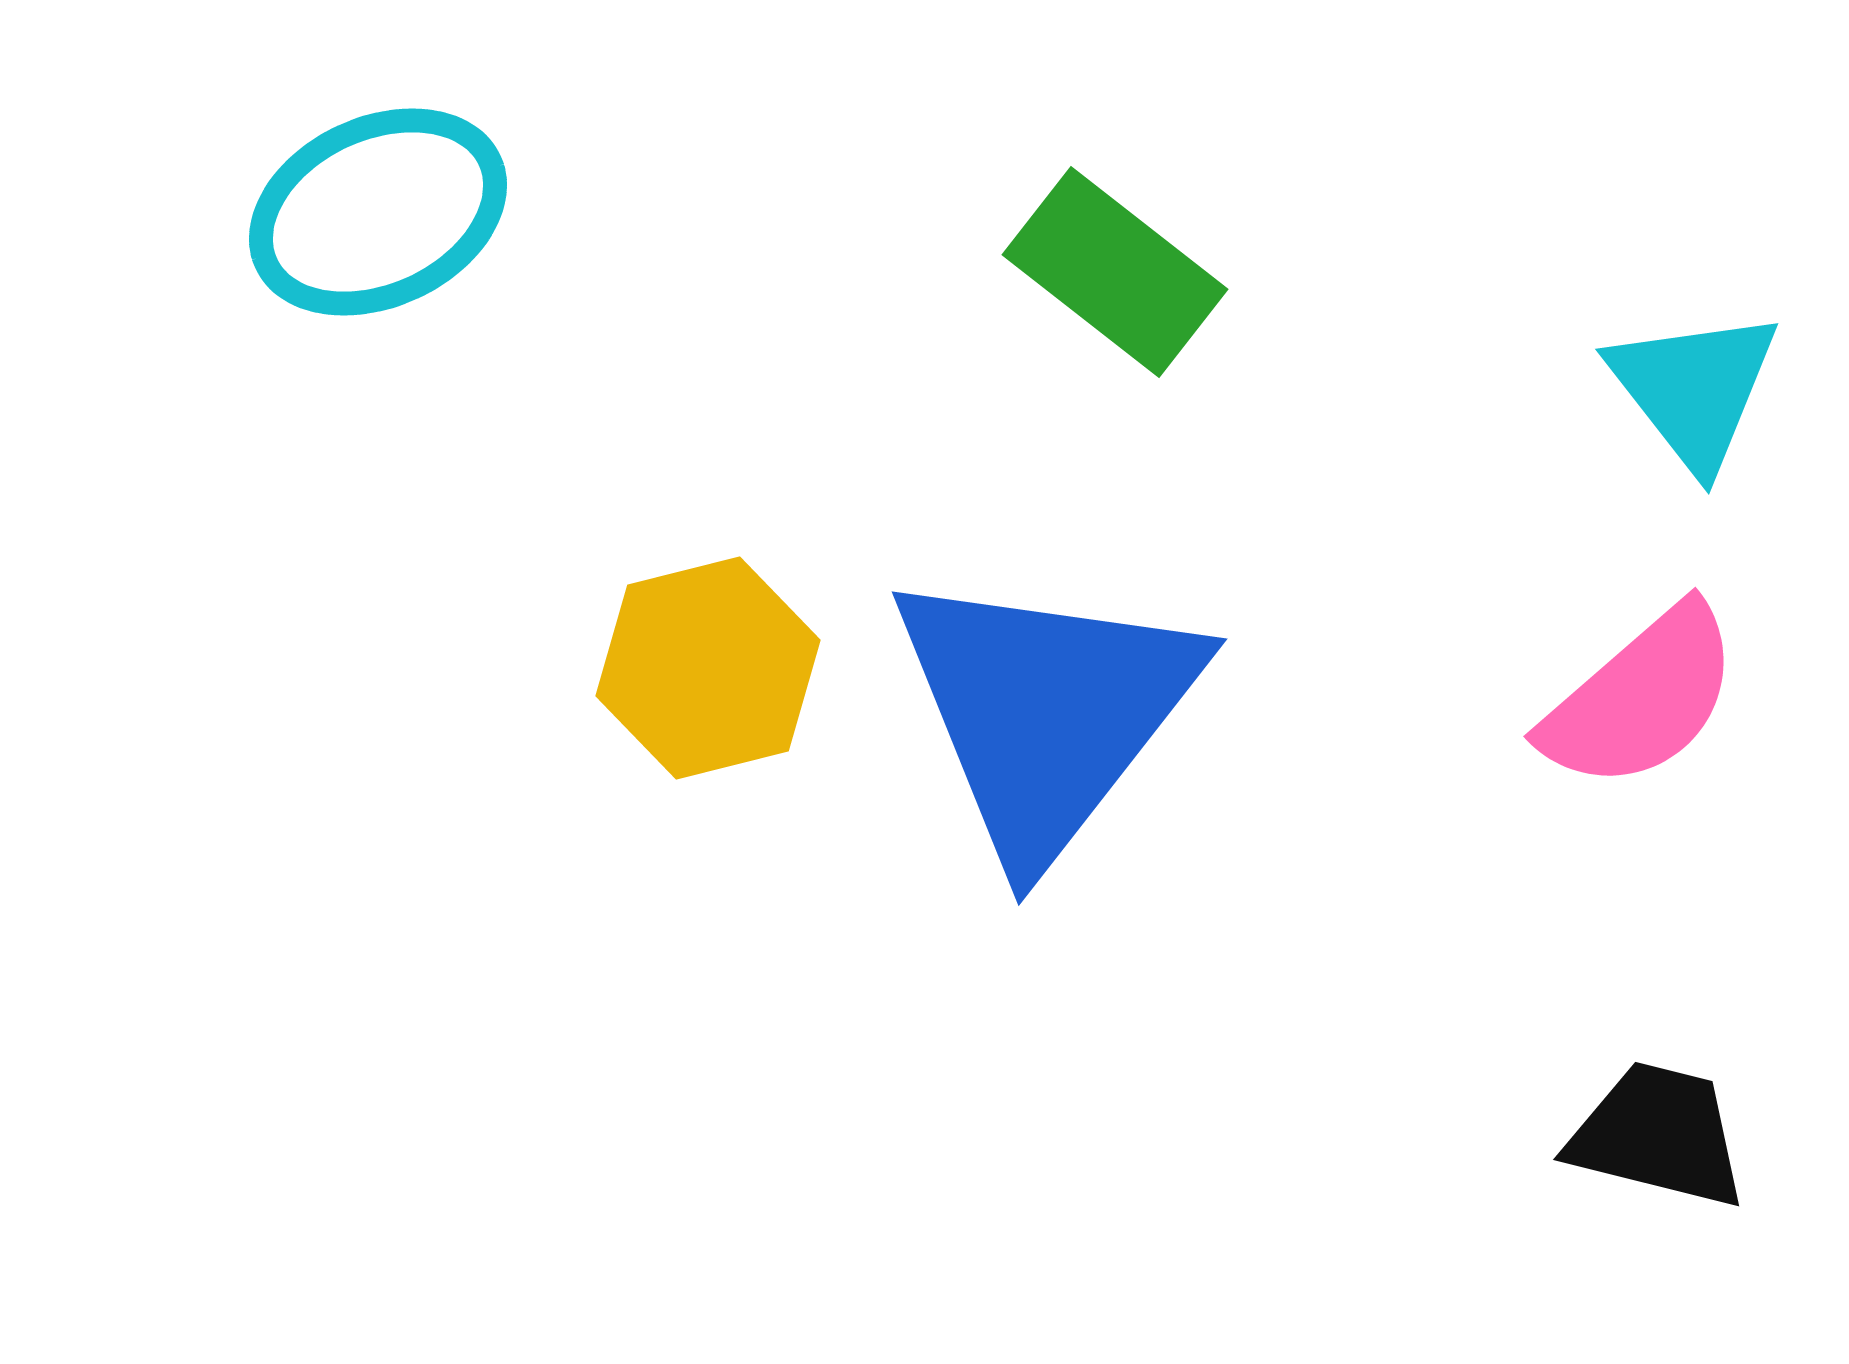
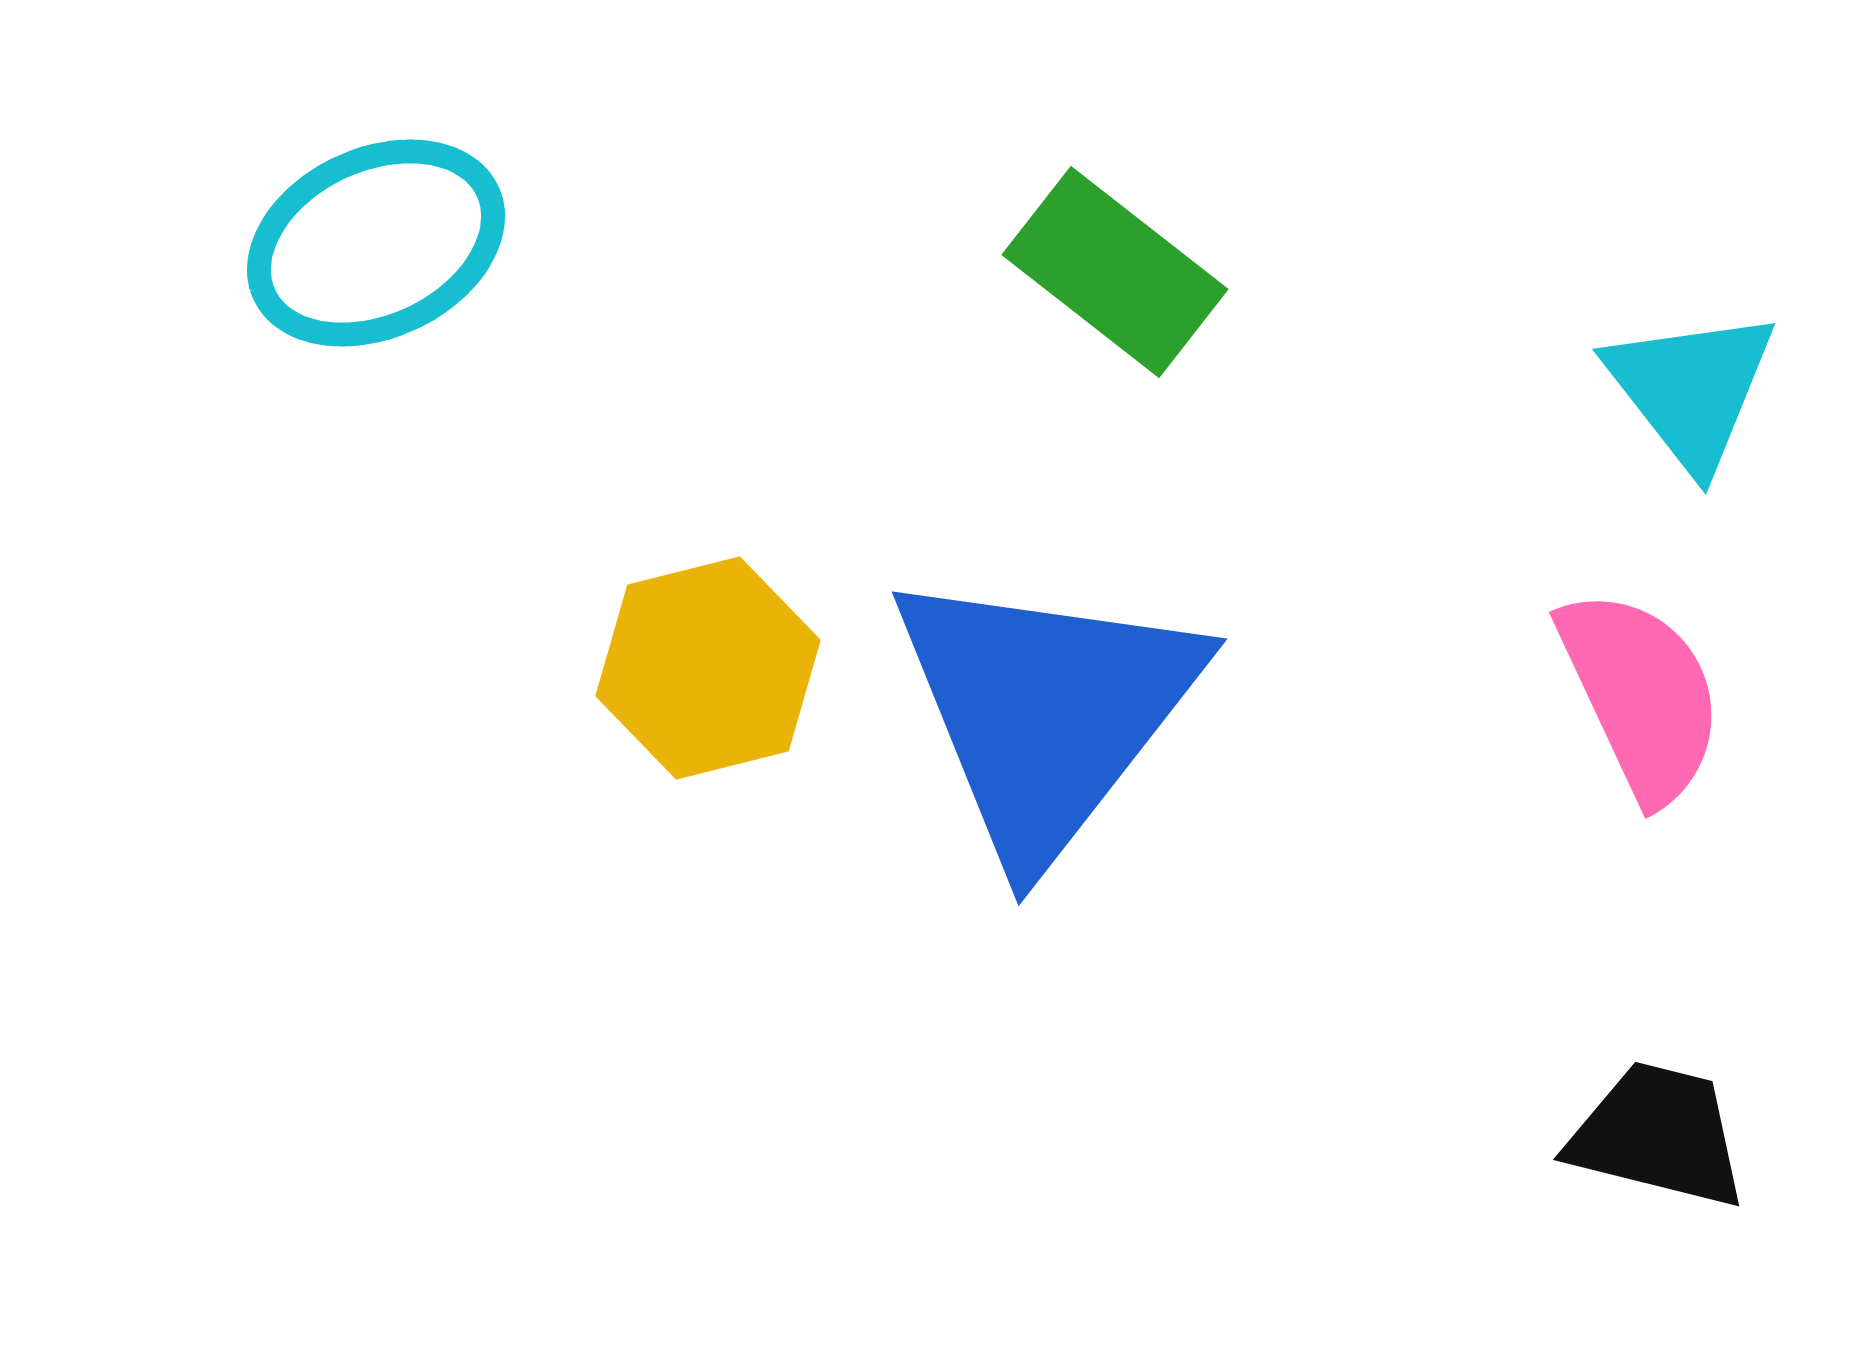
cyan ellipse: moved 2 px left, 31 px down
cyan triangle: moved 3 px left
pink semicircle: moved 3 px up; rotated 74 degrees counterclockwise
